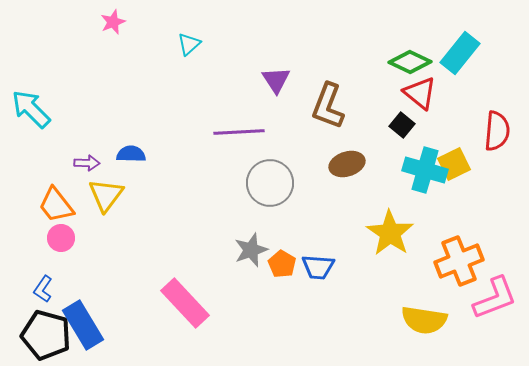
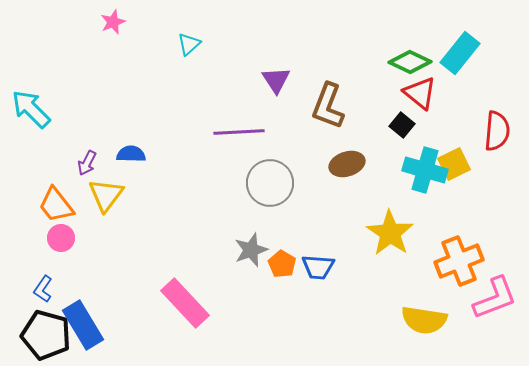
purple arrow: rotated 115 degrees clockwise
